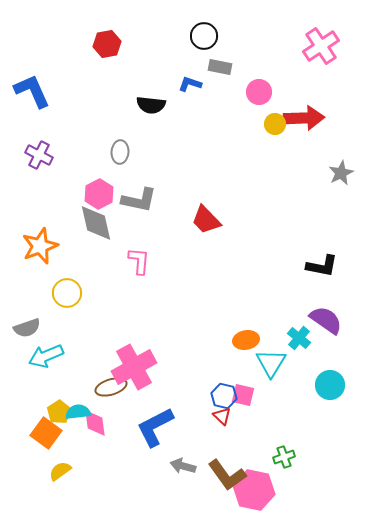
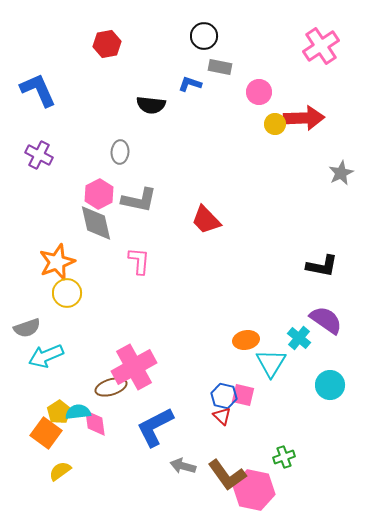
blue L-shape at (32, 91): moved 6 px right, 1 px up
orange star at (40, 246): moved 17 px right, 16 px down
